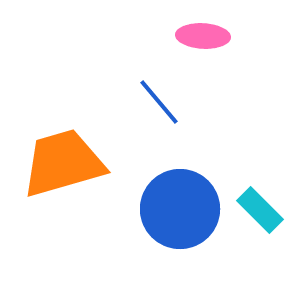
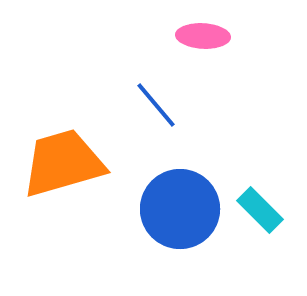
blue line: moved 3 px left, 3 px down
